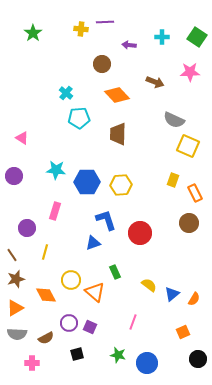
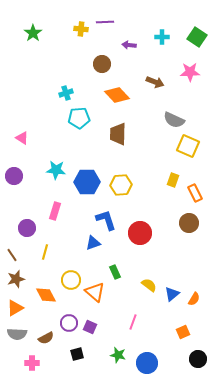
cyan cross at (66, 93): rotated 32 degrees clockwise
